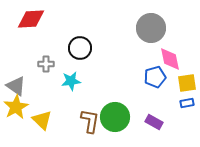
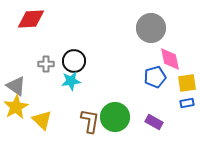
black circle: moved 6 px left, 13 px down
